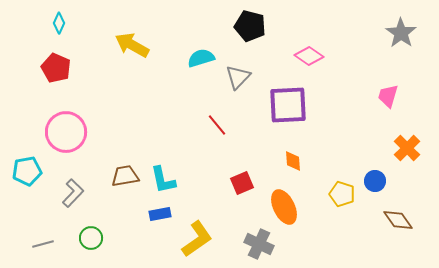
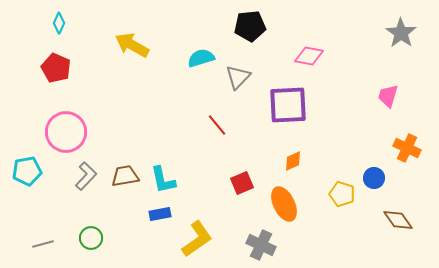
black pentagon: rotated 20 degrees counterclockwise
pink diamond: rotated 24 degrees counterclockwise
orange cross: rotated 20 degrees counterclockwise
orange diamond: rotated 70 degrees clockwise
blue circle: moved 1 px left, 3 px up
gray L-shape: moved 13 px right, 17 px up
orange ellipse: moved 3 px up
gray cross: moved 2 px right, 1 px down
